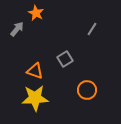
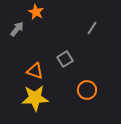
orange star: moved 1 px up
gray line: moved 1 px up
